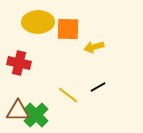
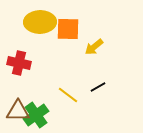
yellow ellipse: moved 2 px right
yellow arrow: rotated 24 degrees counterclockwise
green cross: rotated 10 degrees clockwise
